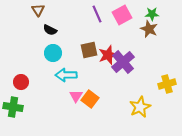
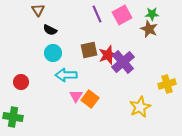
green cross: moved 10 px down
